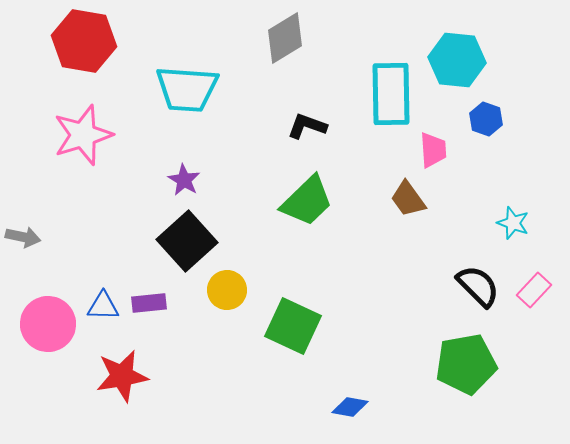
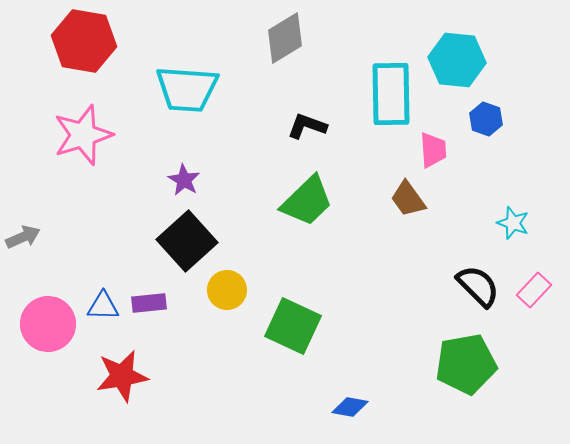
gray arrow: rotated 36 degrees counterclockwise
